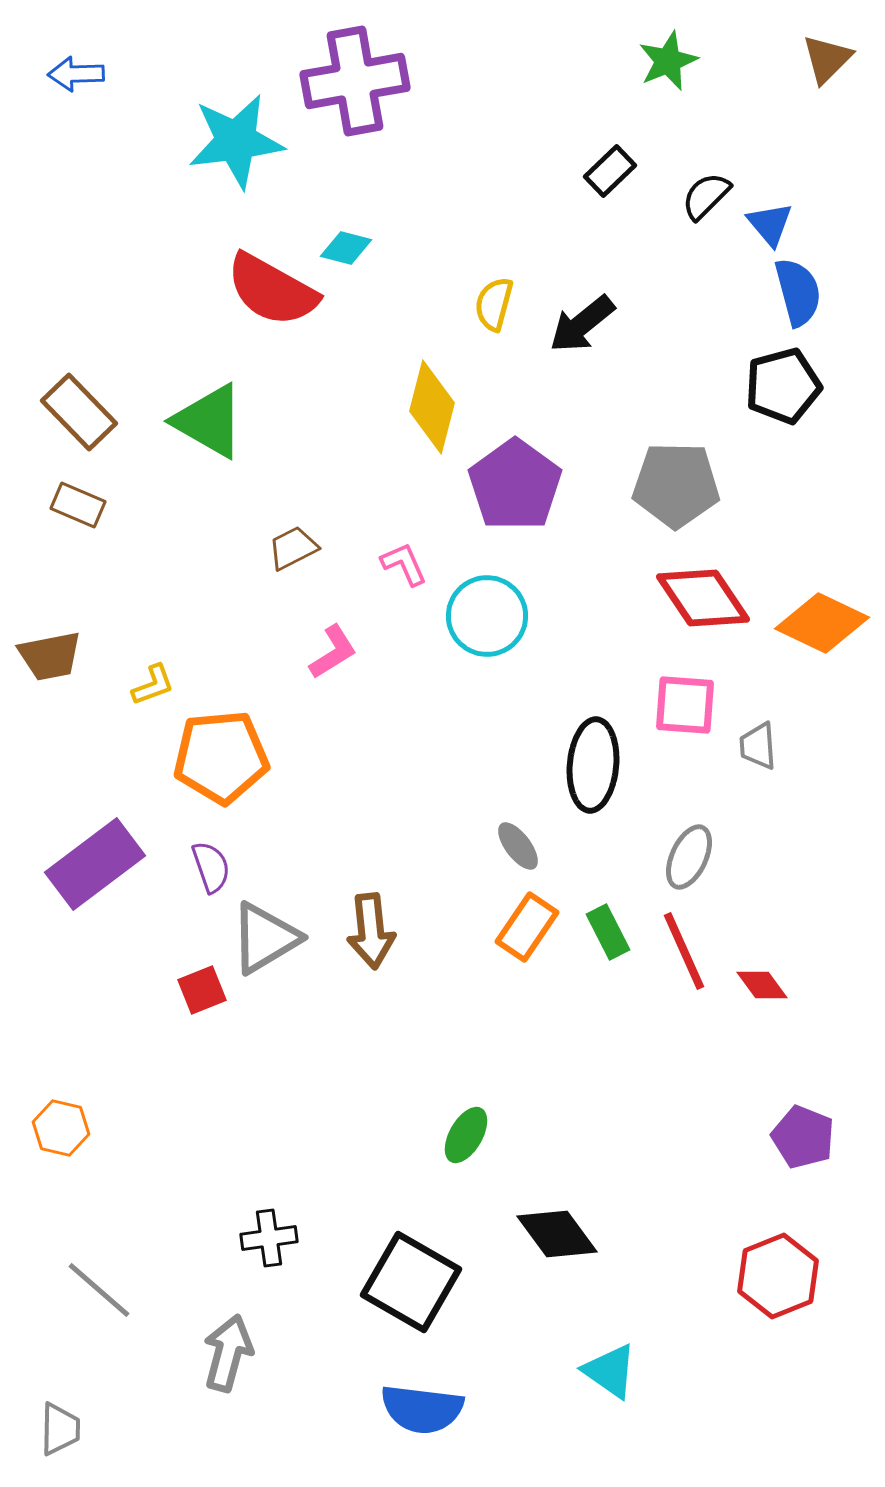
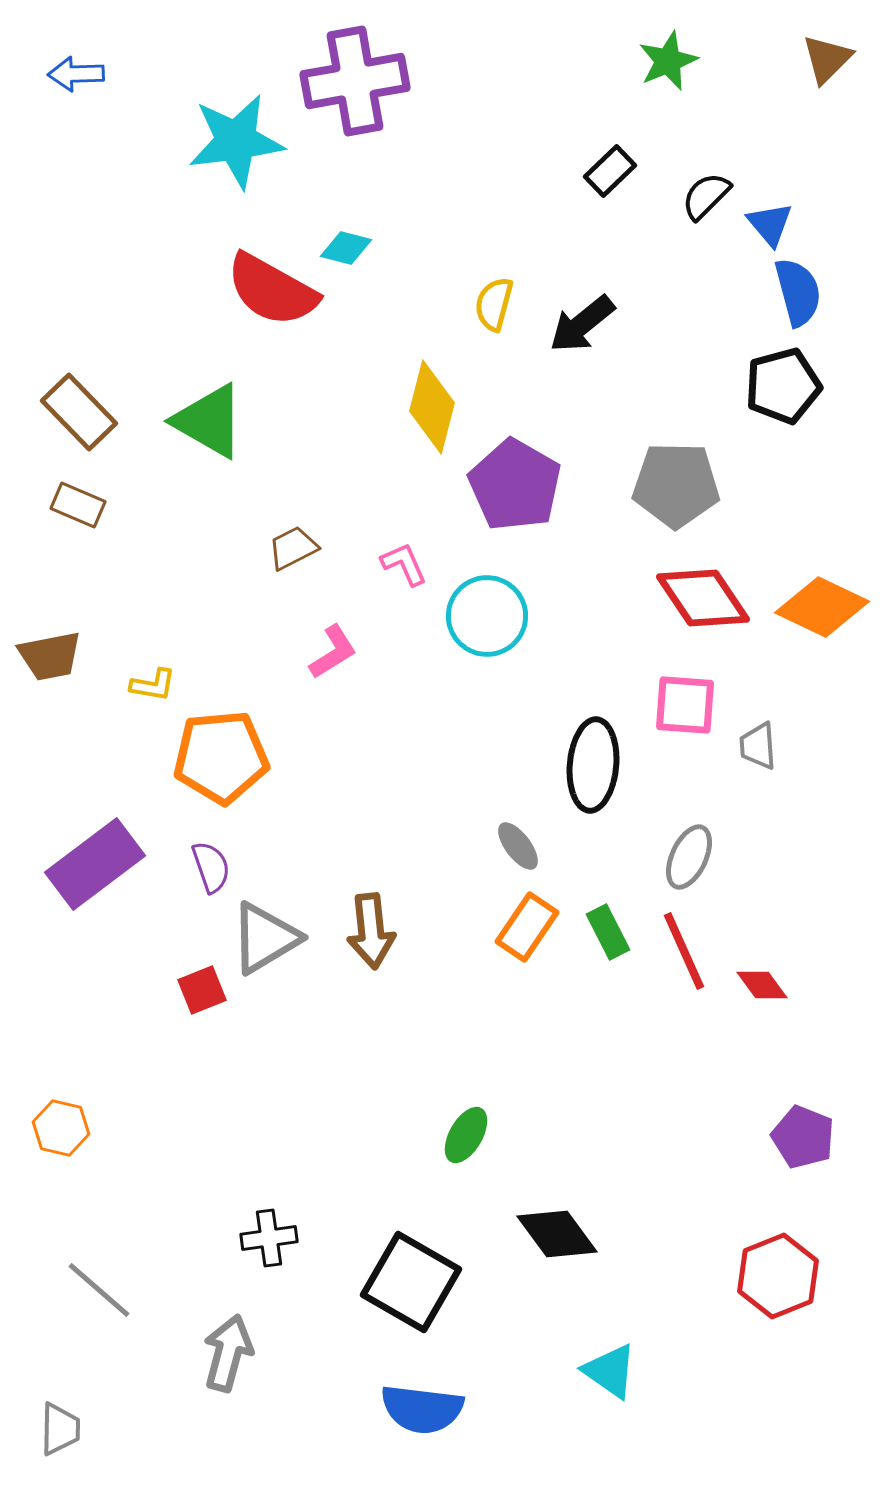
purple pentagon at (515, 485): rotated 6 degrees counterclockwise
orange diamond at (822, 623): moved 16 px up
yellow L-shape at (153, 685): rotated 30 degrees clockwise
